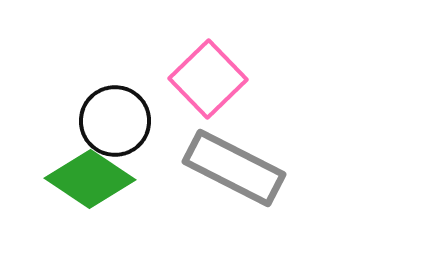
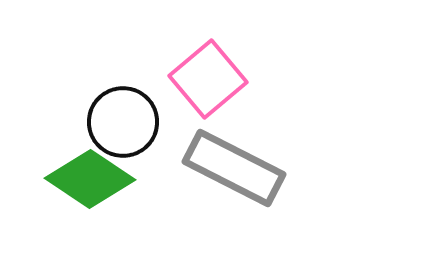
pink square: rotated 4 degrees clockwise
black circle: moved 8 px right, 1 px down
